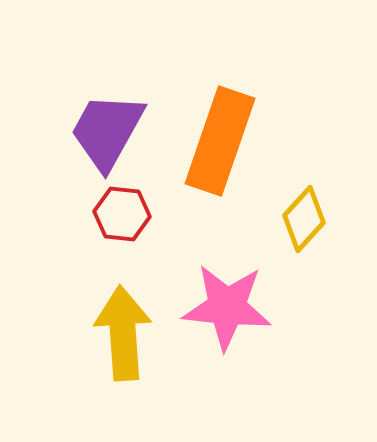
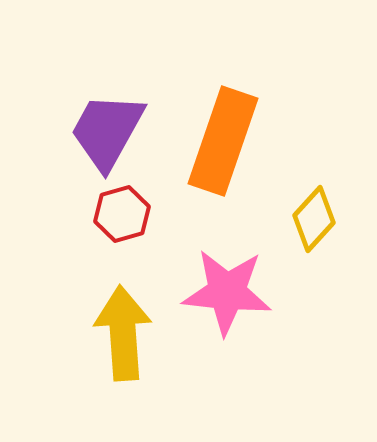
orange rectangle: moved 3 px right
red hexagon: rotated 22 degrees counterclockwise
yellow diamond: moved 10 px right
pink star: moved 15 px up
